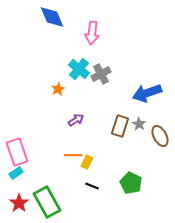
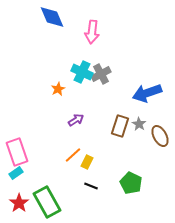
pink arrow: moved 1 px up
cyan cross: moved 3 px right, 3 px down; rotated 15 degrees counterclockwise
orange line: rotated 42 degrees counterclockwise
black line: moved 1 px left
